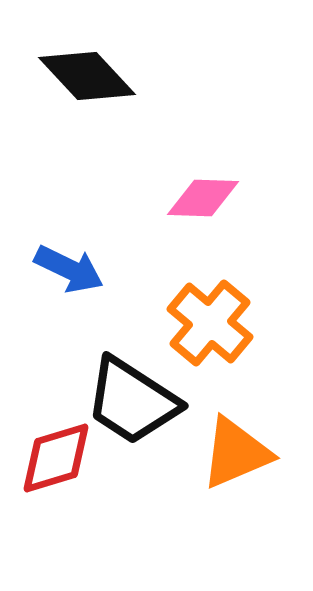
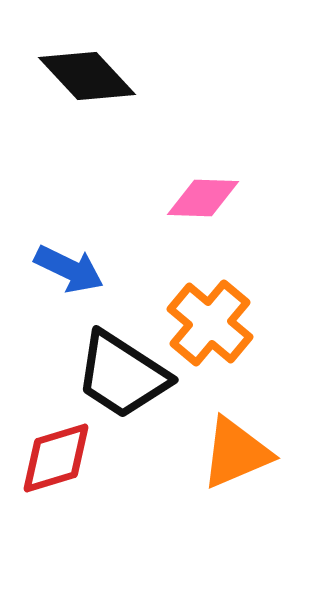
black trapezoid: moved 10 px left, 26 px up
